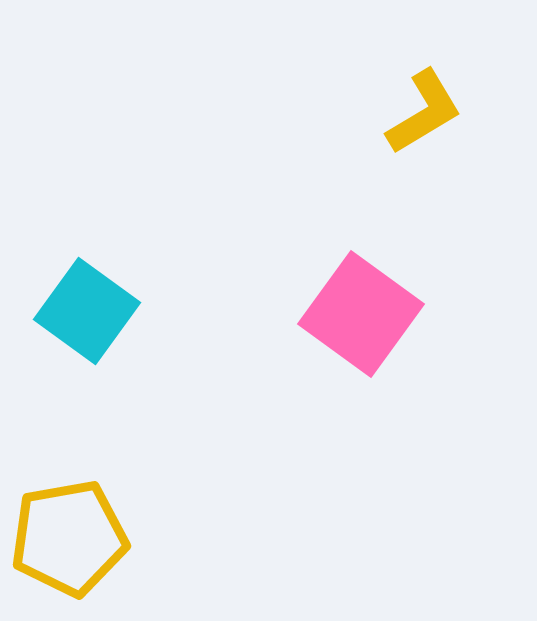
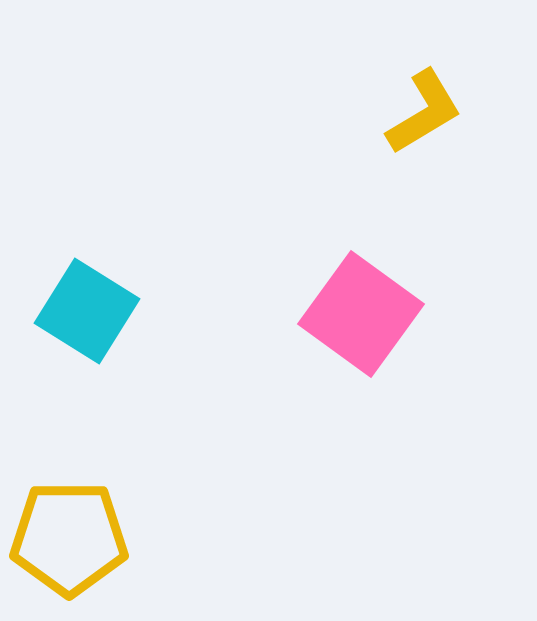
cyan square: rotated 4 degrees counterclockwise
yellow pentagon: rotated 10 degrees clockwise
